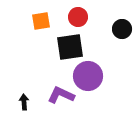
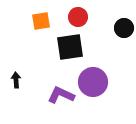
black circle: moved 2 px right, 1 px up
purple circle: moved 5 px right, 6 px down
black arrow: moved 8 px left, 22 px up
